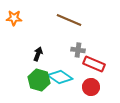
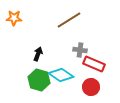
brown line: rotated 55 degrees counterclockwise
gray cross: moved 2 px right
cyan diamond: moved 1 px right, 2 px up
